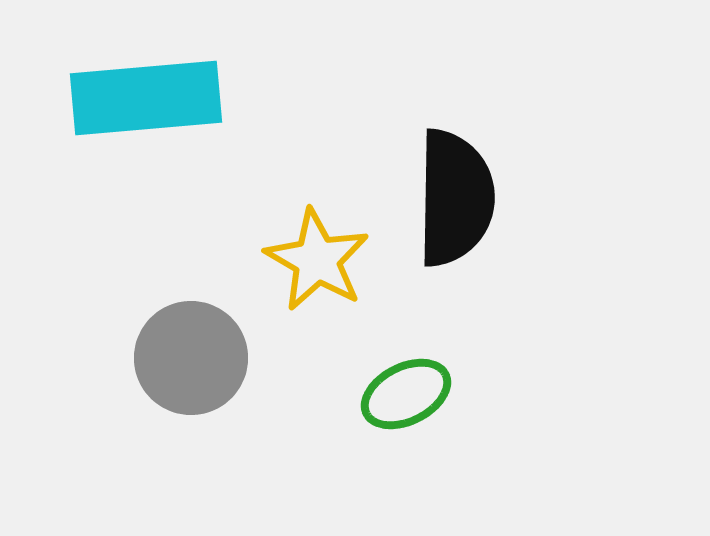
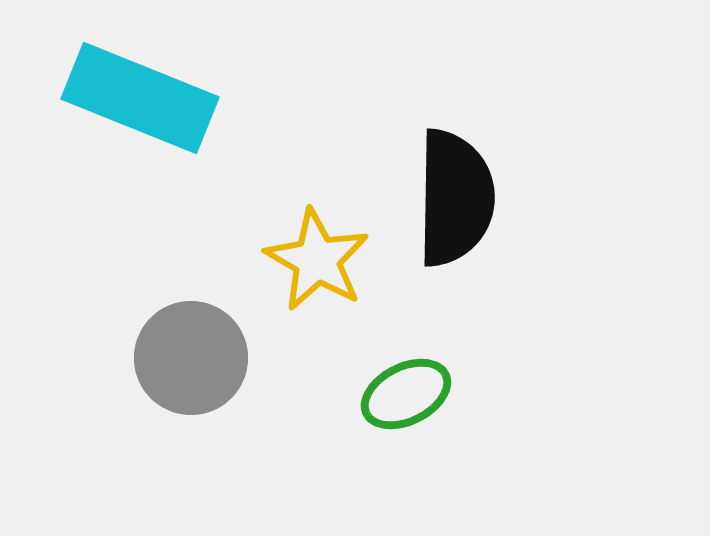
cyan rectangle: moved 6 px left; rotated 27 degrees clockwise
